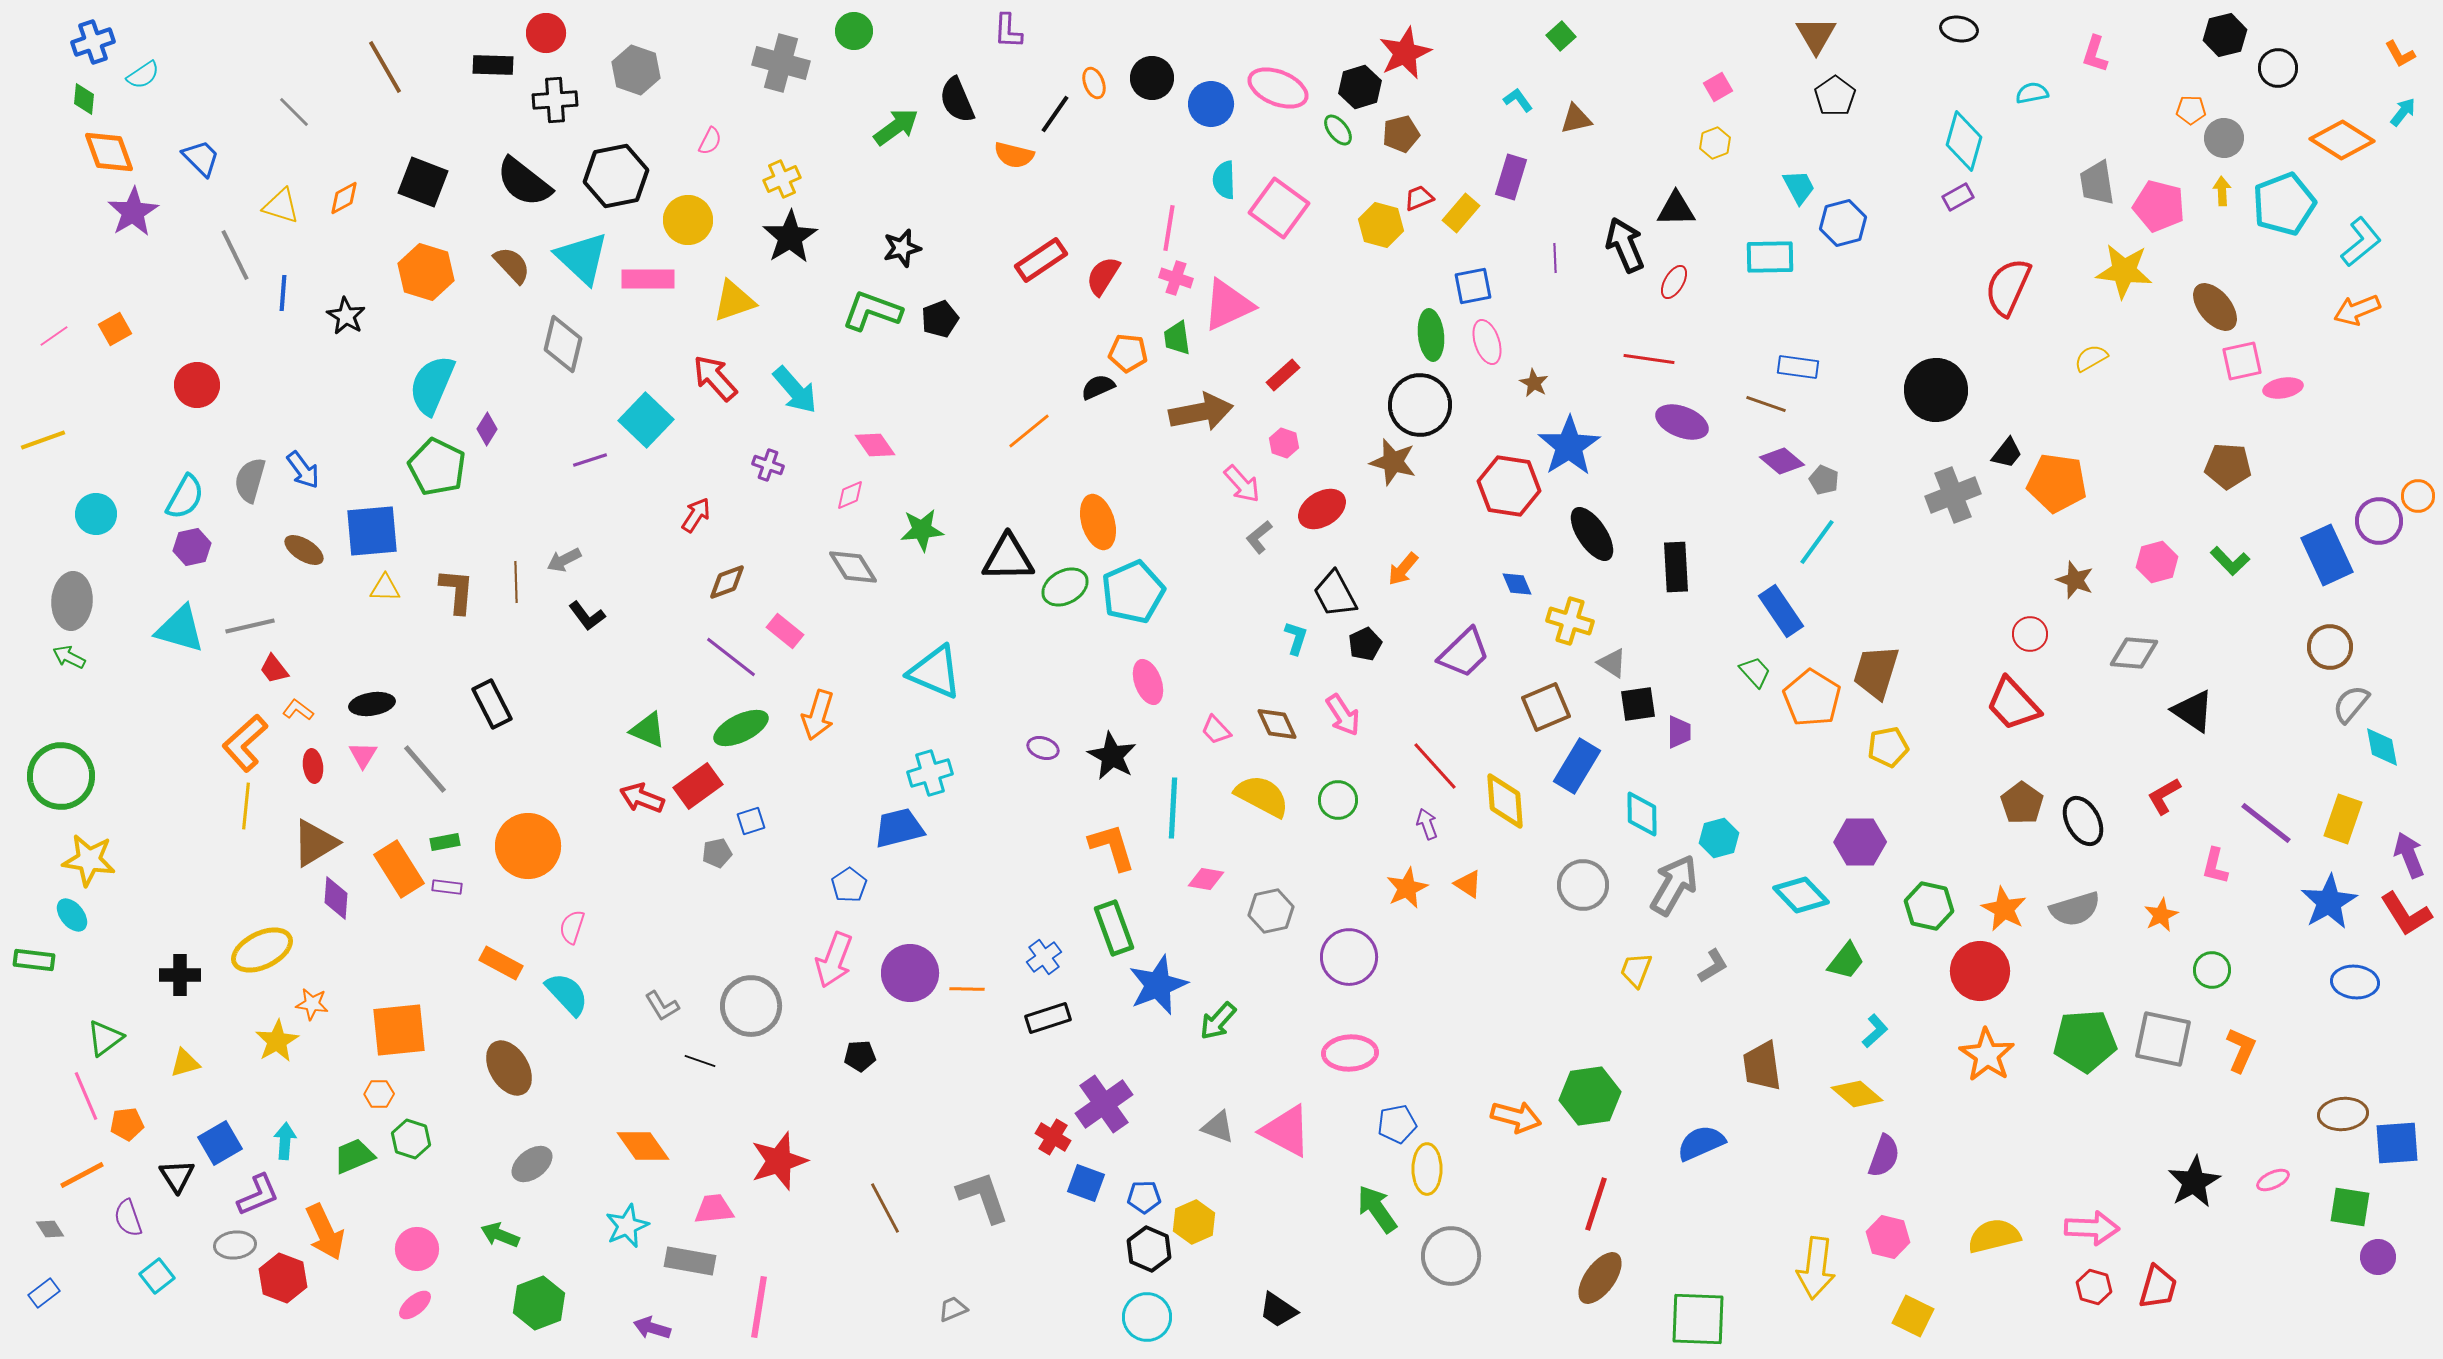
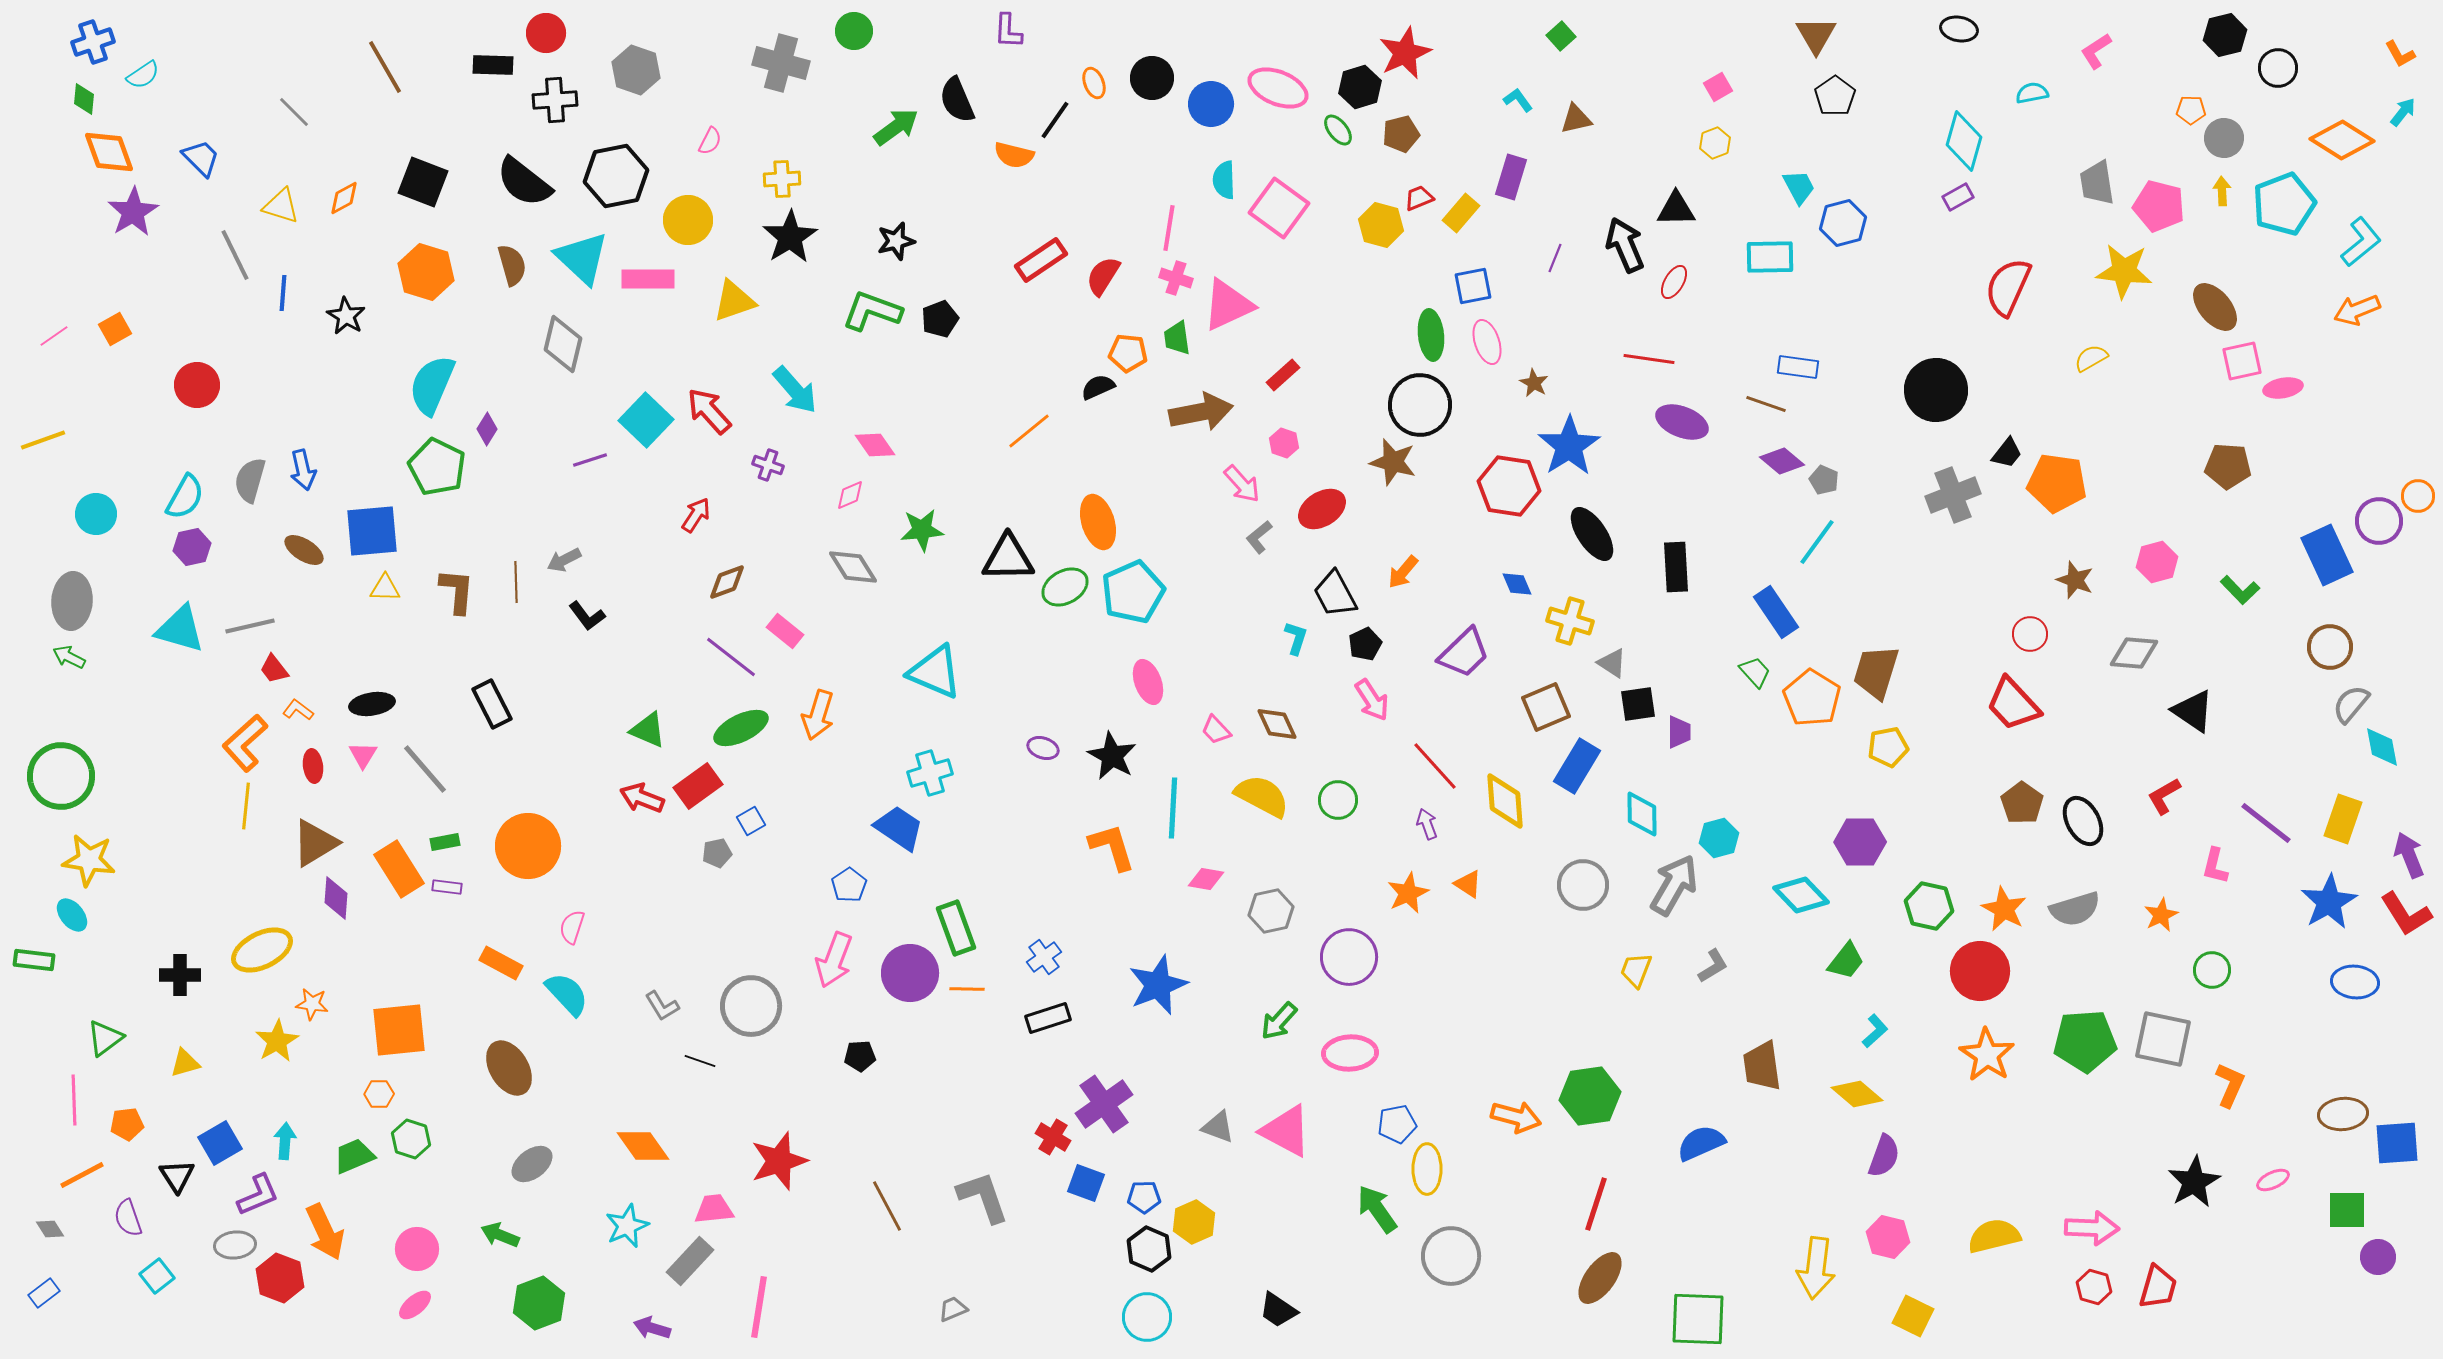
pink L-shape at (2095, 54): moved 1 px right, 3 px up; rotated 39 degrees clockwise
black line at (1055, 114): moved 6 px down
yellow cross at (782, 179): rotated 21 degrees clockwise
black star at (902, 248): moved 6 px left, 7 px up
purple line at (1555, 258): rotated 24 degrees clockwise
brown semicircle at (512, 265): rotated 27 degrees clockwise
red arrow at (715, 378): moved 6 px left, 33 px down
blue arrow at (303, 470): rotated 24 degrees clockwise
green L-shape at (2230, 561): moved 10 px right, 29 px down
orange arrow at (1403, 569): moved 3 px down
blue rectangle at (1781, 611): moved 5 px left, 1 px down
pink arrow at (1343, 715): moved 29 px right, 15 px up
blue square at (751, 821): rotated 12 degrees counterclockwise
blue trapezoid at (899, 828): rotated 48 degrees clockwise
orange star at (1407, 888): moved 1 px right, 5 px down
green rectangle at (1114, 928): moved 158 px left
green arrow at (1218, 1021): moved 61 px right
orange L-shape at (2241, 1050): moved 11 px left, 35 px down
pink line at (86, 1096): moved 12 px left, 4 px down; rotated 21 degrees clockwise
green square at (2350, 1207): moved 3 px left, 3 px down; rotated 9 degrees counterclockwise
brown line at (885, 1208): moved 2 px right, 2 px up
gray rectangle at (690, 1261): rotated 57 degrees counterclockwise
red hexagon at (283, 1278): moved 3 px left
